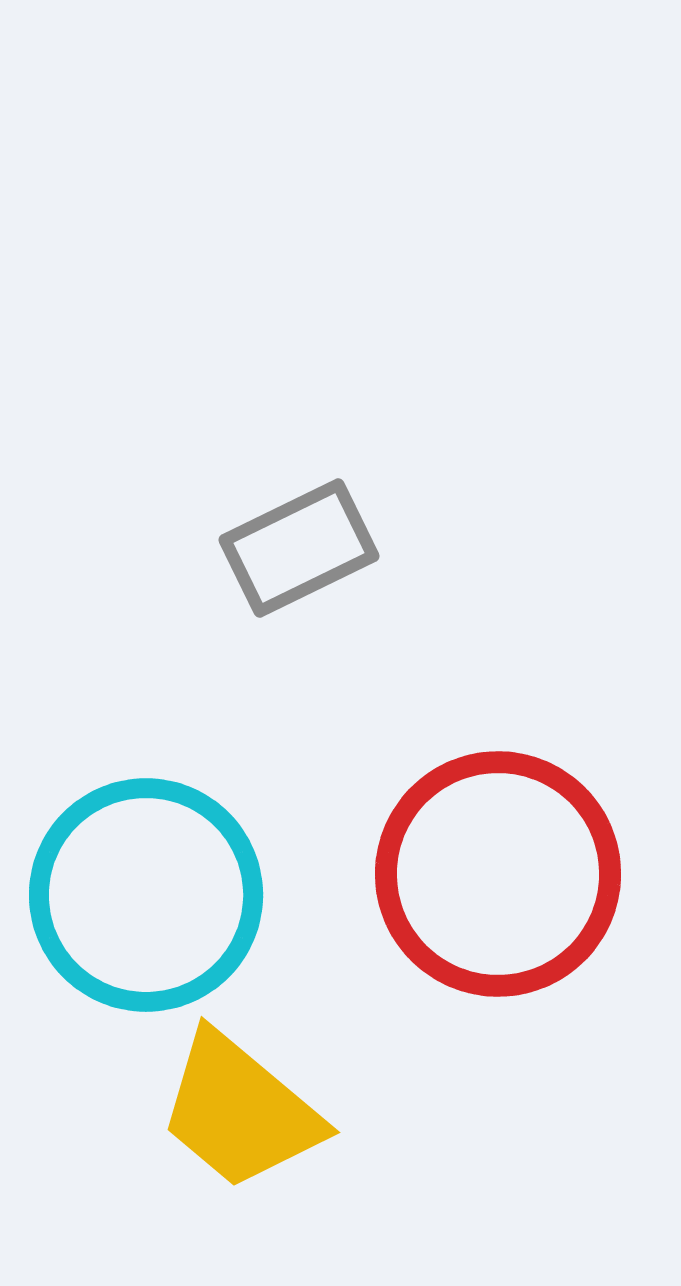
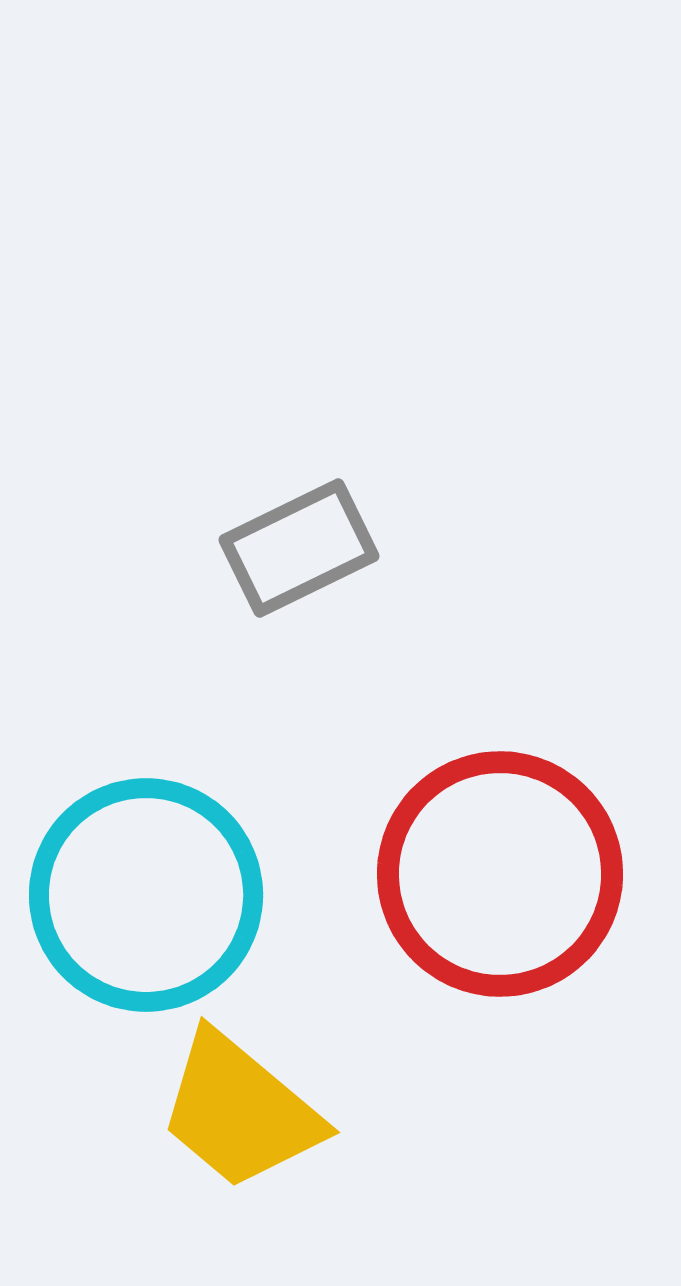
red circle: moved 2 px right
